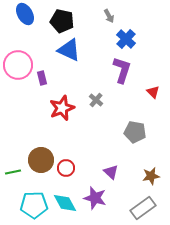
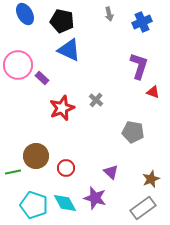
gray arrow: moved 2 px up; rotated 16 degrees clockwise
blue cross: moved 16 px right, 17 px up; rotated 24 degrees clockwise
purple L-shape: moved 17 px right, 4 px up
purple rectangle: rotated 32 degrees counterclockwise
red triangle: rotated 24 degrees counterclockwise
gray pentagon: moved 2 px left
brown circle: moved 5 px left, 4 px up
brown star: moved 3 px down; rotated 12 degrees counterclockwise
cyan pentagon: rotated 20 degrees clockwise
